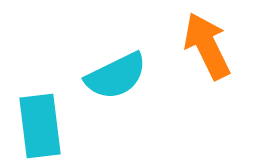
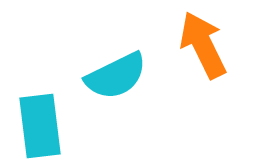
orange arrow: moved 4 px left, 1 px up
